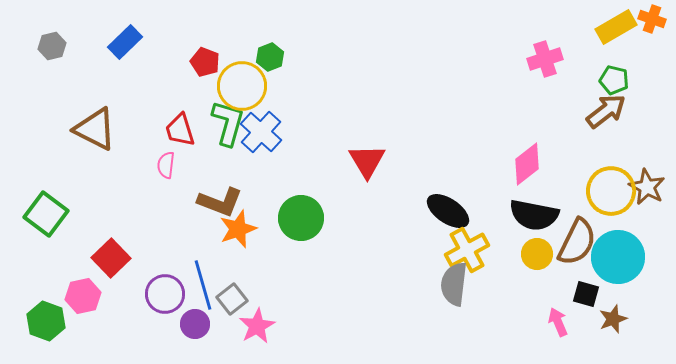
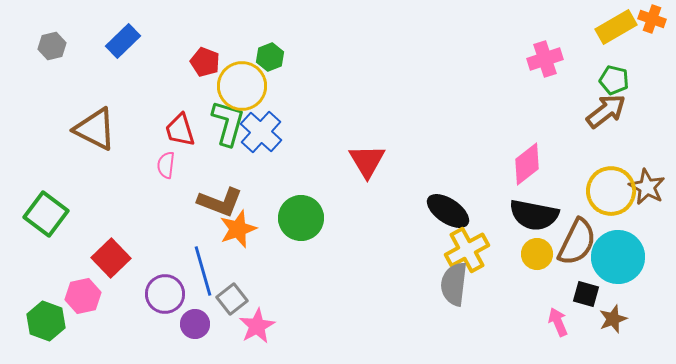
blue rectangle at (125, 42): moved 2 px left, 1 px up
blue line at (203, 285): moved 14 px up
